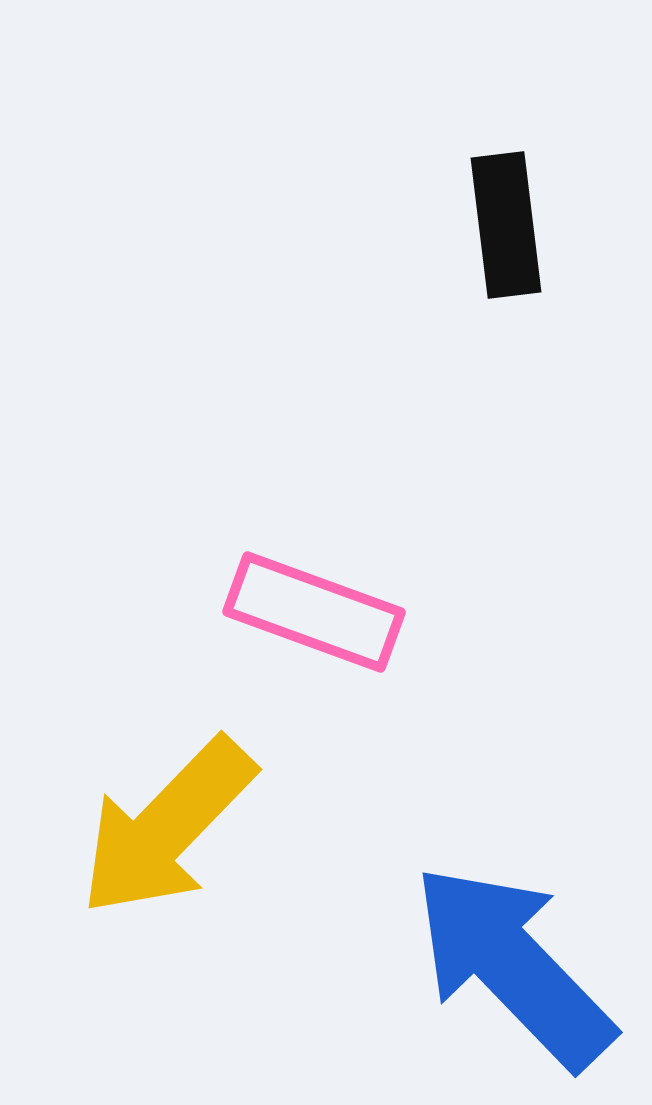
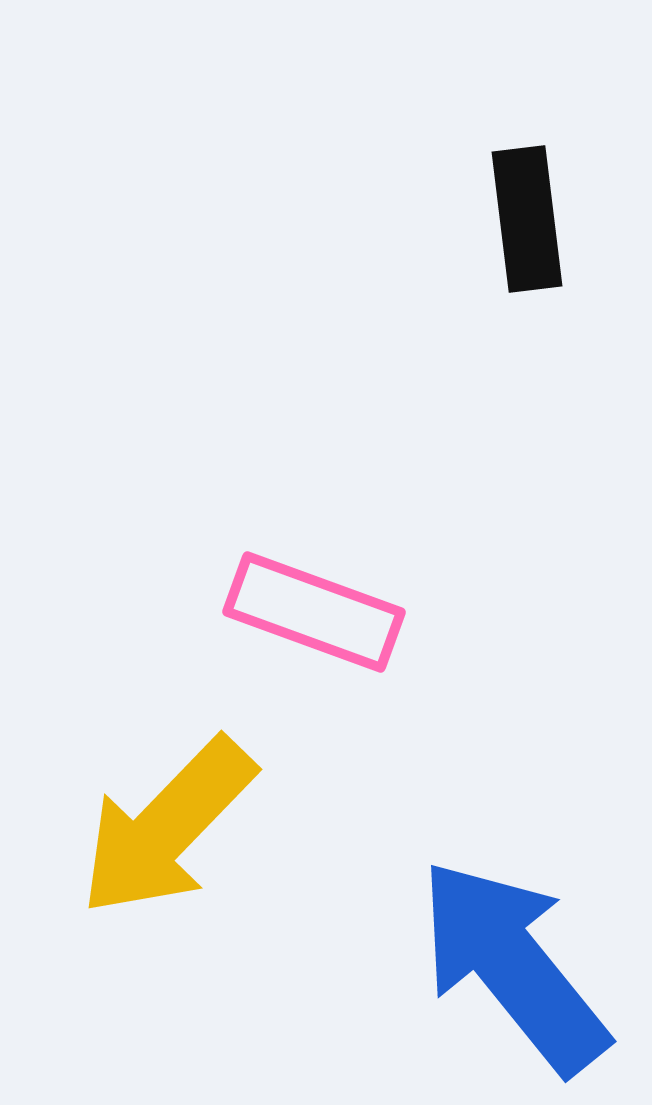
black rectangle: moved 21 px right, 6 px up
blue arrow: rotated 5 degrees clockwise
